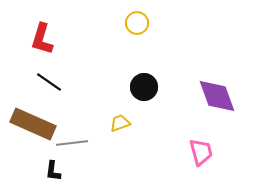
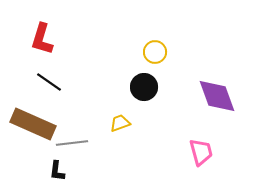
yellow circle: moved 18 px right, 29 px down
black L-shape: moved 4 px right
